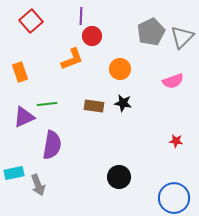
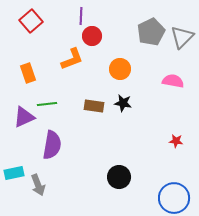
orange rectangle: moved 8 px right, 1 px down
pink semicircle: rotated 150 degrees counterclockwise
